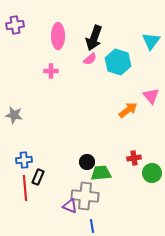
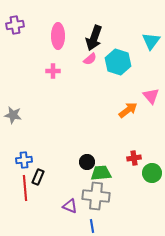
pink cross: moved 2 px right
gray star: moved 1 px left
gray cross: moved 11 px right
